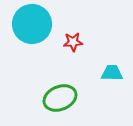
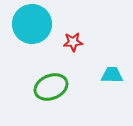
cyan trapezoid: moved 2 px down
green ellipse: moved 9 px left, 11 px up
